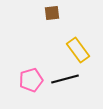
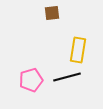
yellow rectangle: rotated 45 degrees clockwise
black line: moved 2 px right, 2 px up
